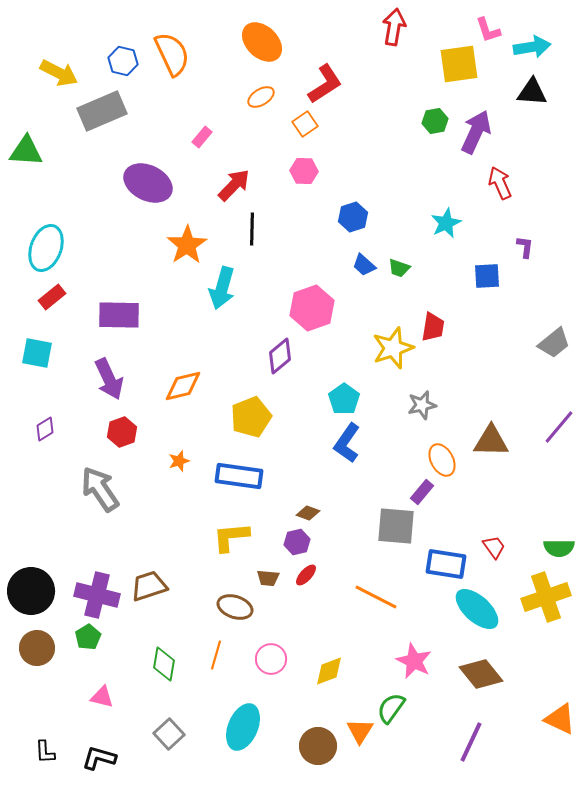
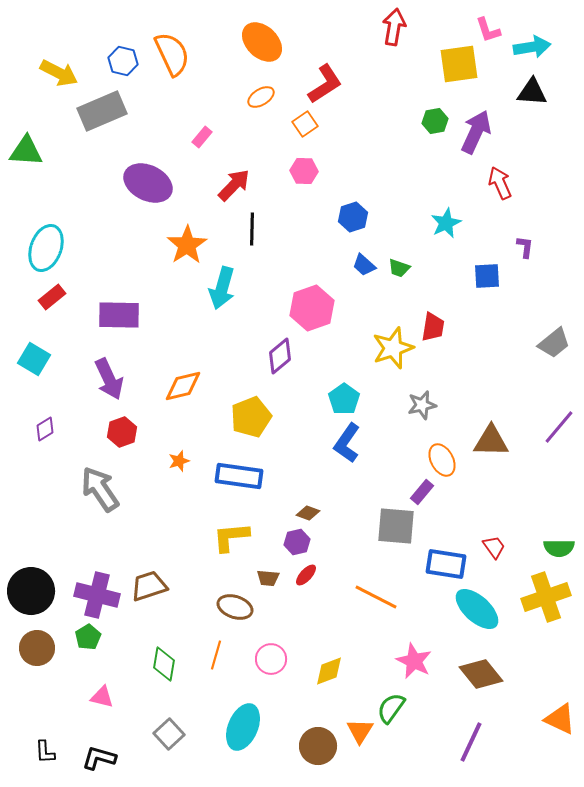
cyan square at (37, 353): moved 3 px left, 6 px down; rotated 20 degrees clockwise
